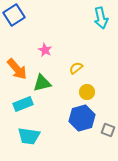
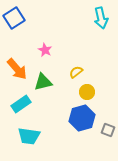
blue square: moved 3 px down
yellow semicircle: moved 4 px down
green triangle: moved 1 px right, 1 px up
cyan rectangle: moved 2 px left; rotated 12 degrees counterclockwise
